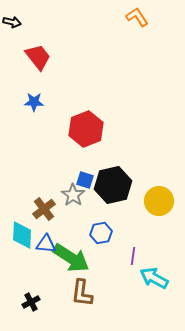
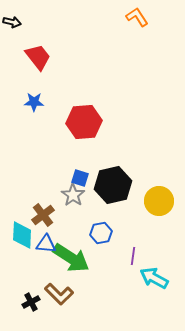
red hexagon: moved 2 px left, 7 px up; rotated 16 degrees clockwise
blue square: moved 5 px left, 2 px up
brown cross: moved 1 px left, 6 px down
brown L-shape: moved 23 px left, 1 px down; rotated 52 degrees counterclockwise
